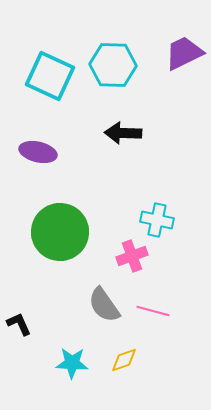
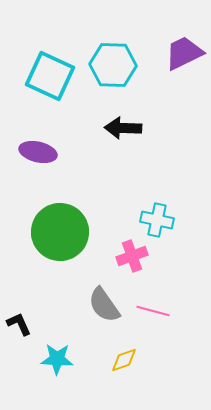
black arrow: moved 5 px up
cyan star: moved 15 px left, 4 px up
